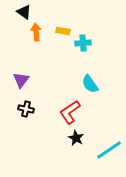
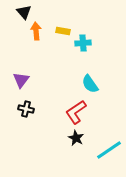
black triangle: rotated 14 degrees clockwise
orange arrow: moved 1 px up
red L-shape: moved 6 px right
